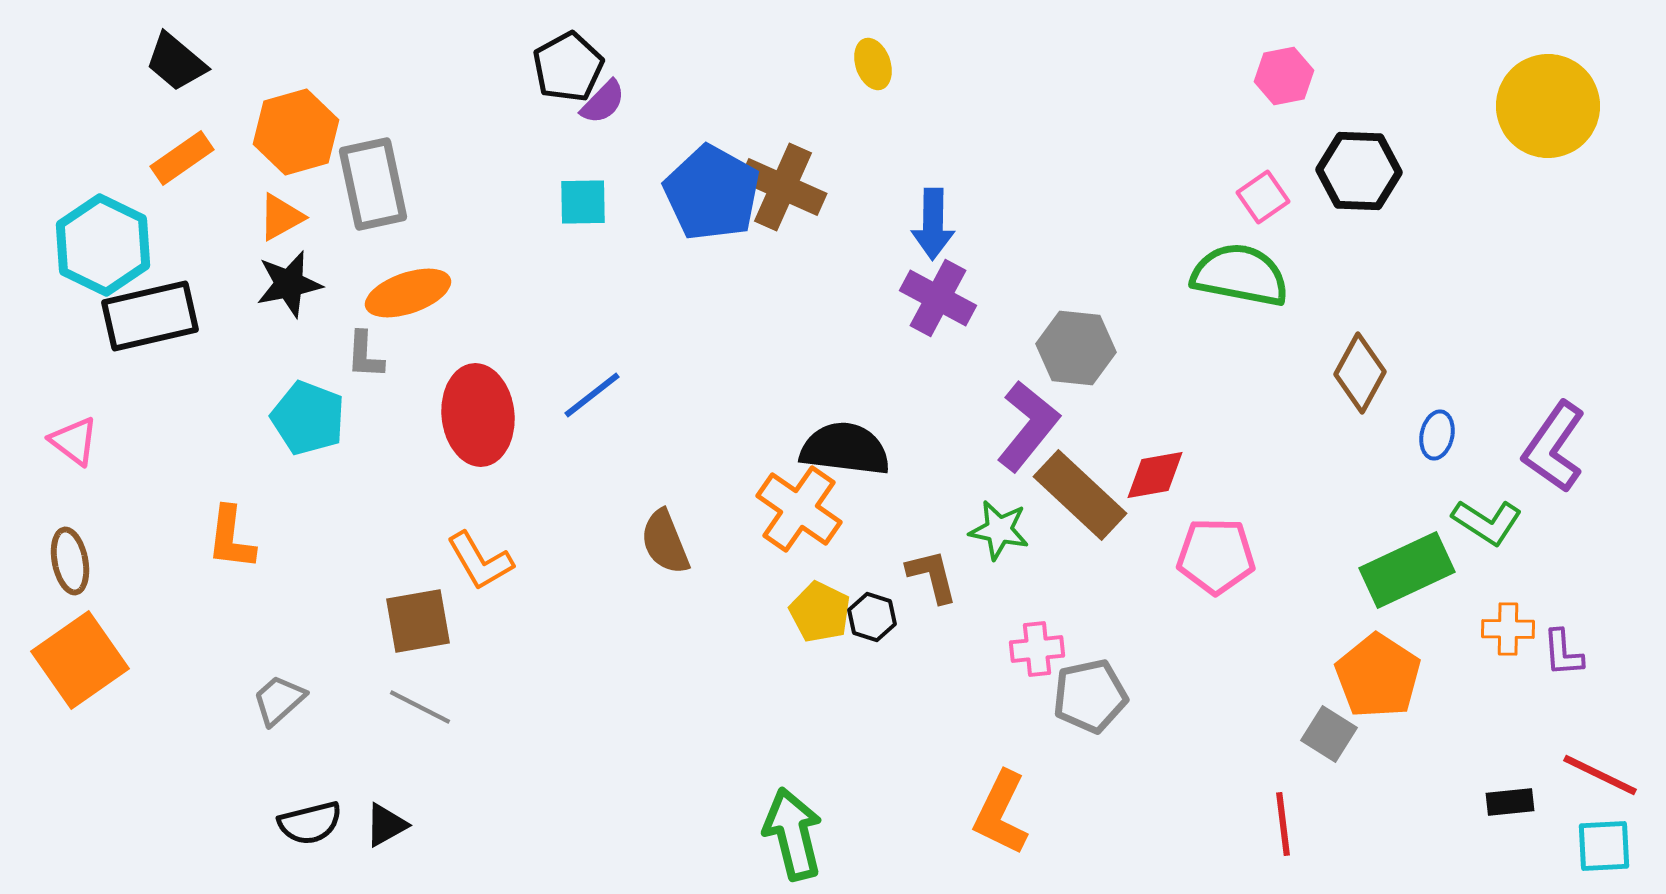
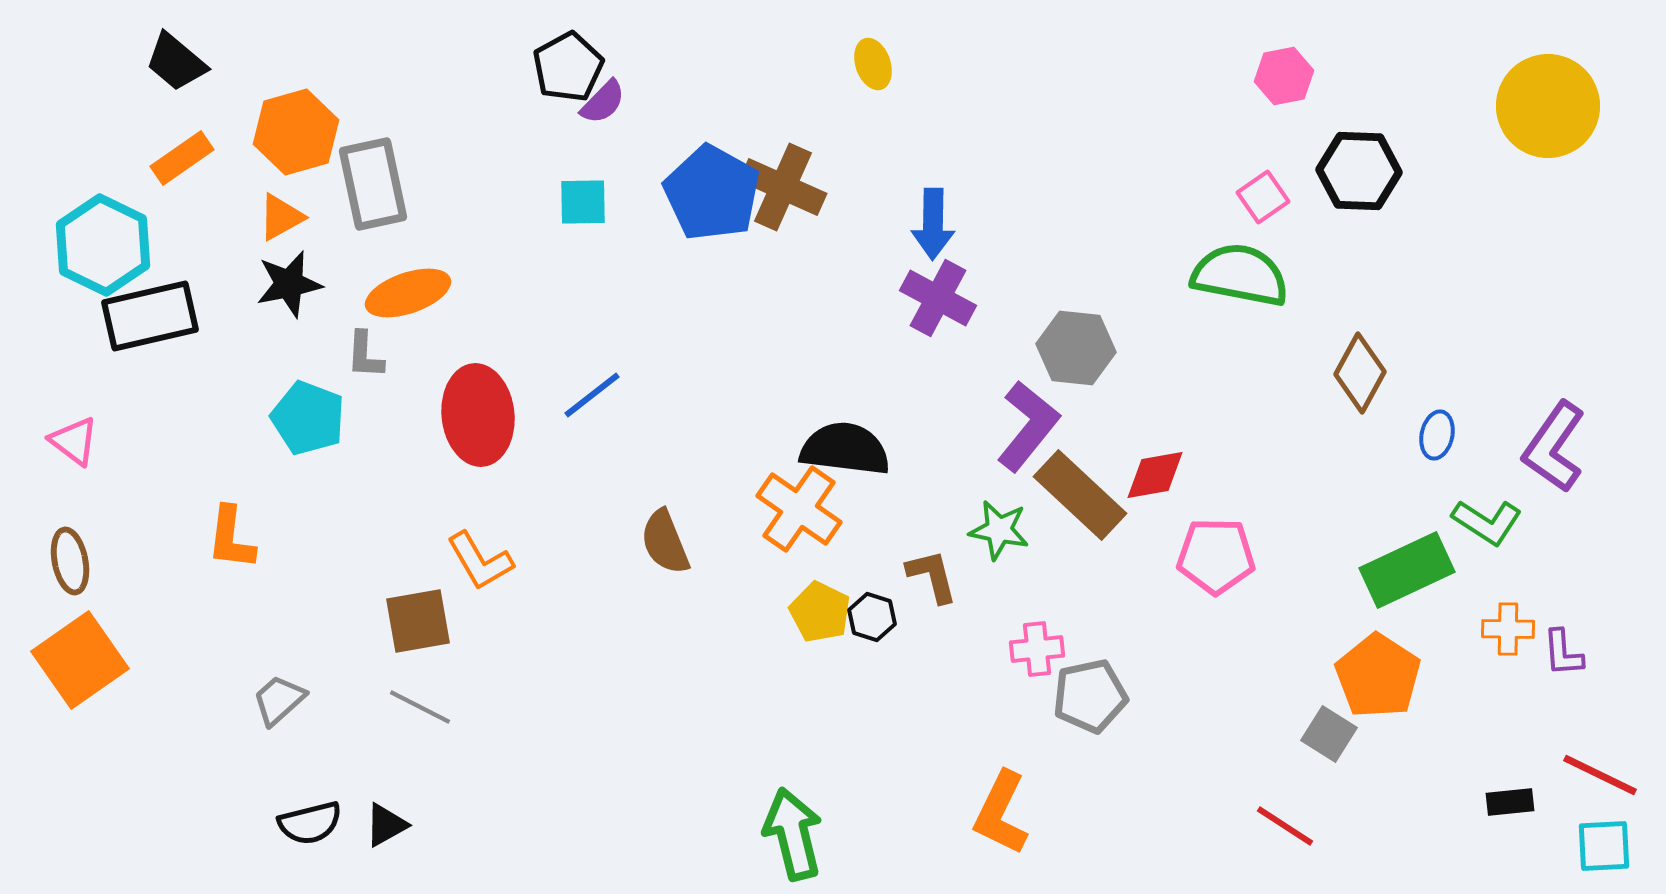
red line at (1283, 824): moved 2 px right, 2 px down; rotated 50 degrees counterclockwise
